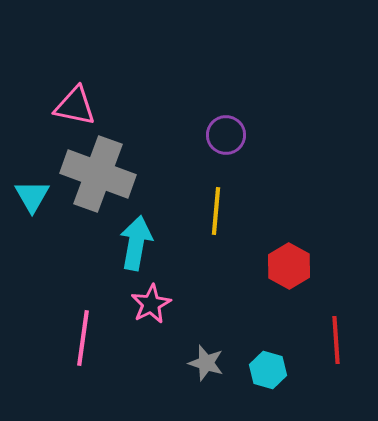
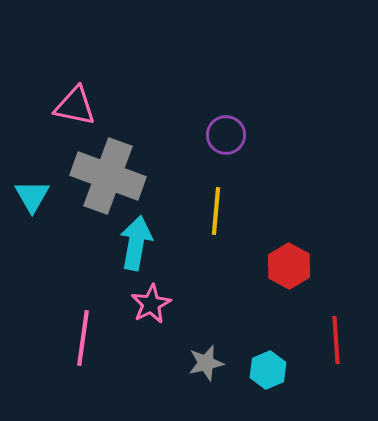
gray cross: moved 10 px right, 2 px down
gray star: rotated 30 degrees counterclockwise
cyan hexagon: rotated 21 degrees clockwise
